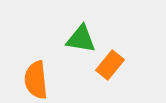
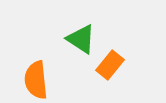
green triangle: rotated 24 degrees clockwise
